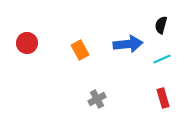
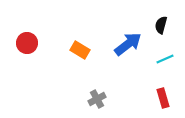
blue arrow: rotated 32 degrees counterclockwise
orange rectangle: rotated 30 degrees counterclockwise
cyan line: moved 3 px right
